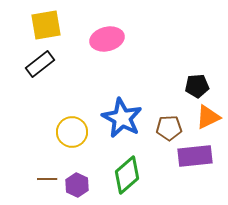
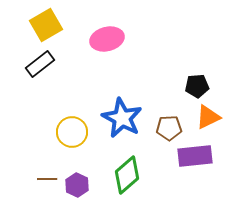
yellow square: rotated 20 degrees counterclockwise
